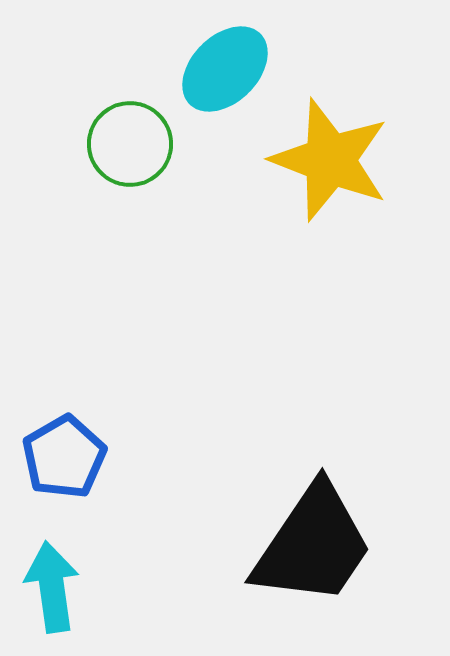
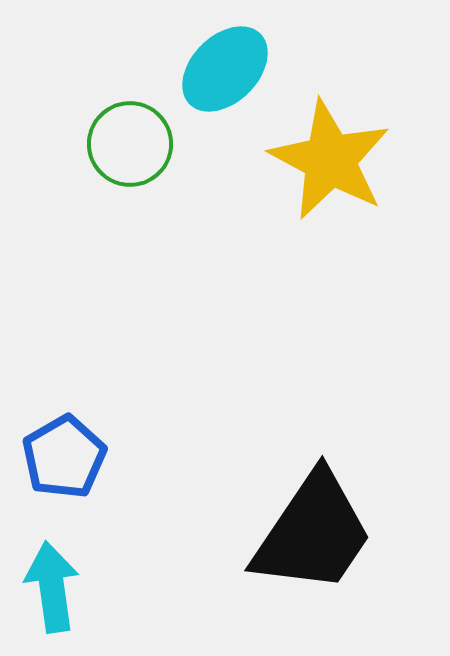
yellow star: rotated 7 degrees clockwise
black trapezoid: moved 12 px up
